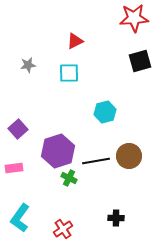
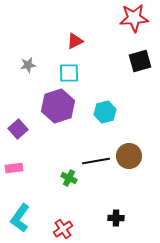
purple hexagon: moved 45 px up
